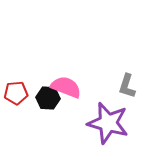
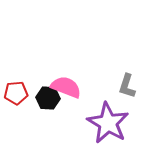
purple star: rotated 15 degrees clockwise
